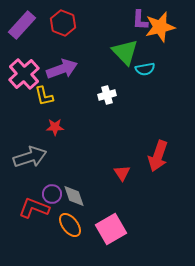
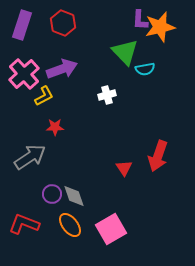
purple rectangle: rotated 24 degrees counterclockwise
yellow L-shape: rotated 105 degrees counterclockwise
gray arrow: rotated 16 degrees counterclockwise
red triangle: moved 2 px right, 5 px up
red L-shape: moved 10 px left, 16 px down
